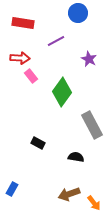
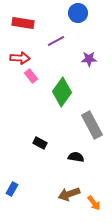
purple star: rotated 28 degrees counterclockwise
black rectangle: moved 2 px right
